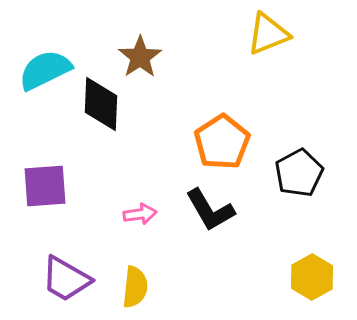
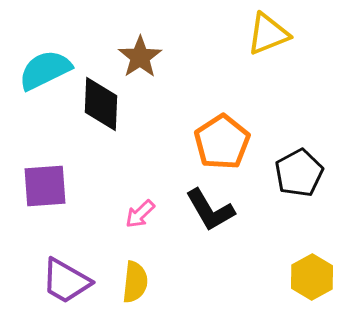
pink arrow: rotated 144 degrees clockwise
purple trapezoid: moved 2 px down
yellow semicircle: moved 5 px up
